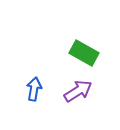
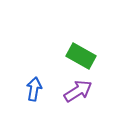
green rectangle: moved 3 px left, 3 px down
